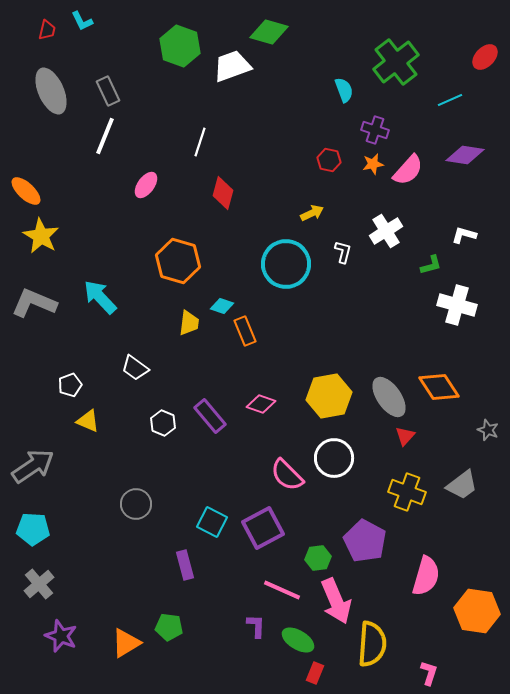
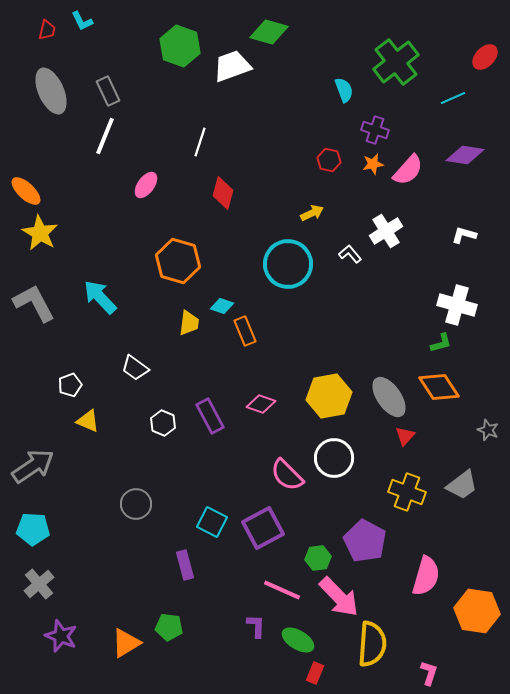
cyan line at (450, 100): moved 3 px right, 2 px up
yellow star at (41, 236): moved 1 px left, 3 px up
white L-shape at (343, 252): moved 7 px right, 2 px down; rotated 55 degrees counterclockwise
cyan circle at (286, 264): moved 2 px right
green L-shape at (431, 265): moved 10 px right, 78 px down
gray L-shape at (34, 303): rotated 39 degrees clockwise
purple rectangle at (210, 416): rotated 12 degrees clockwise
pink arrow at (336, 601): moved 3 px right, 4 px up; rotated 21 degrees counterclockwise
